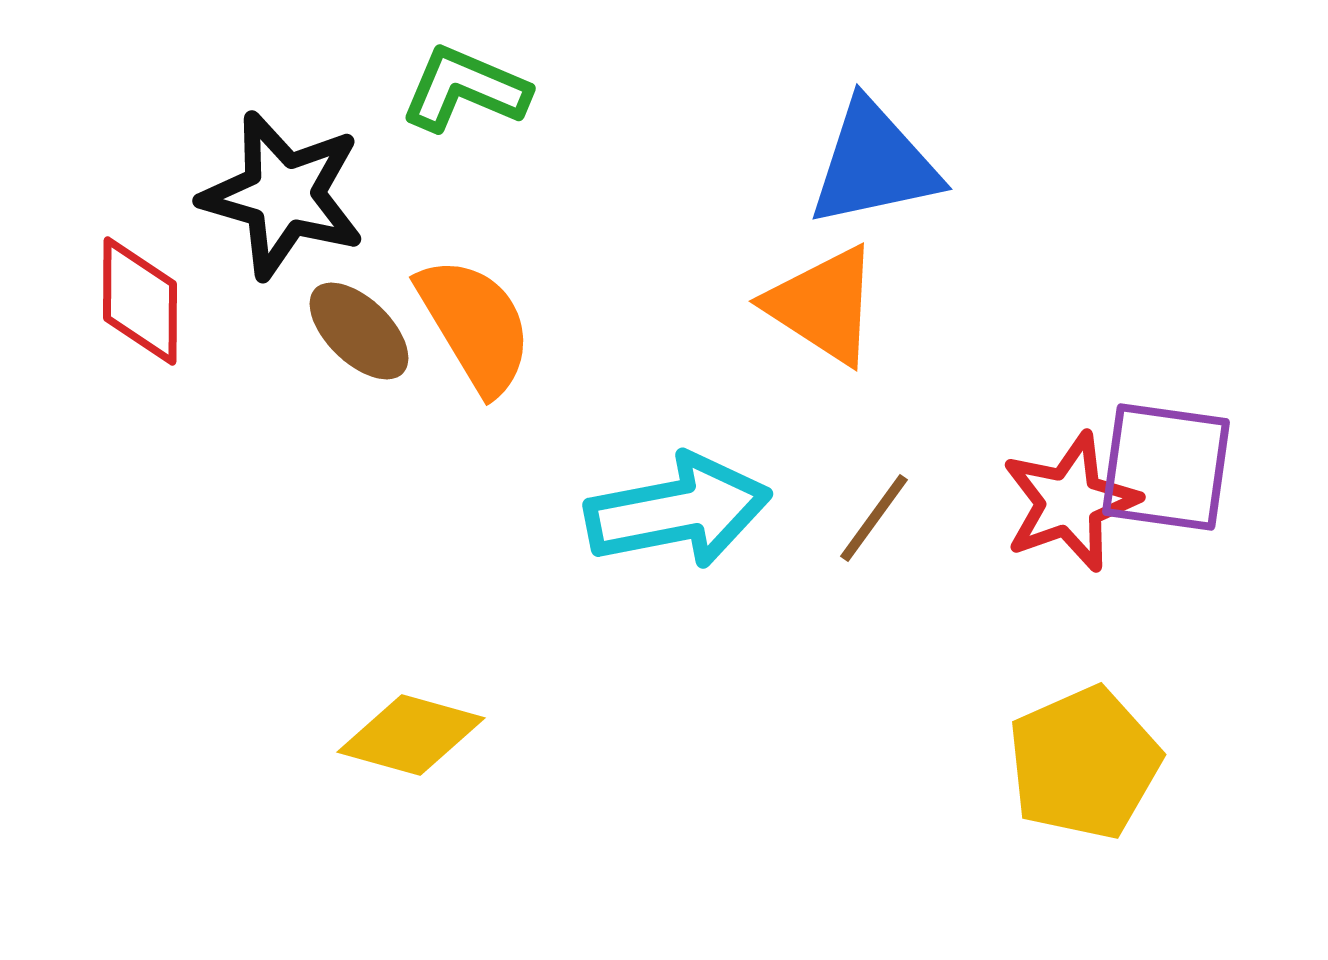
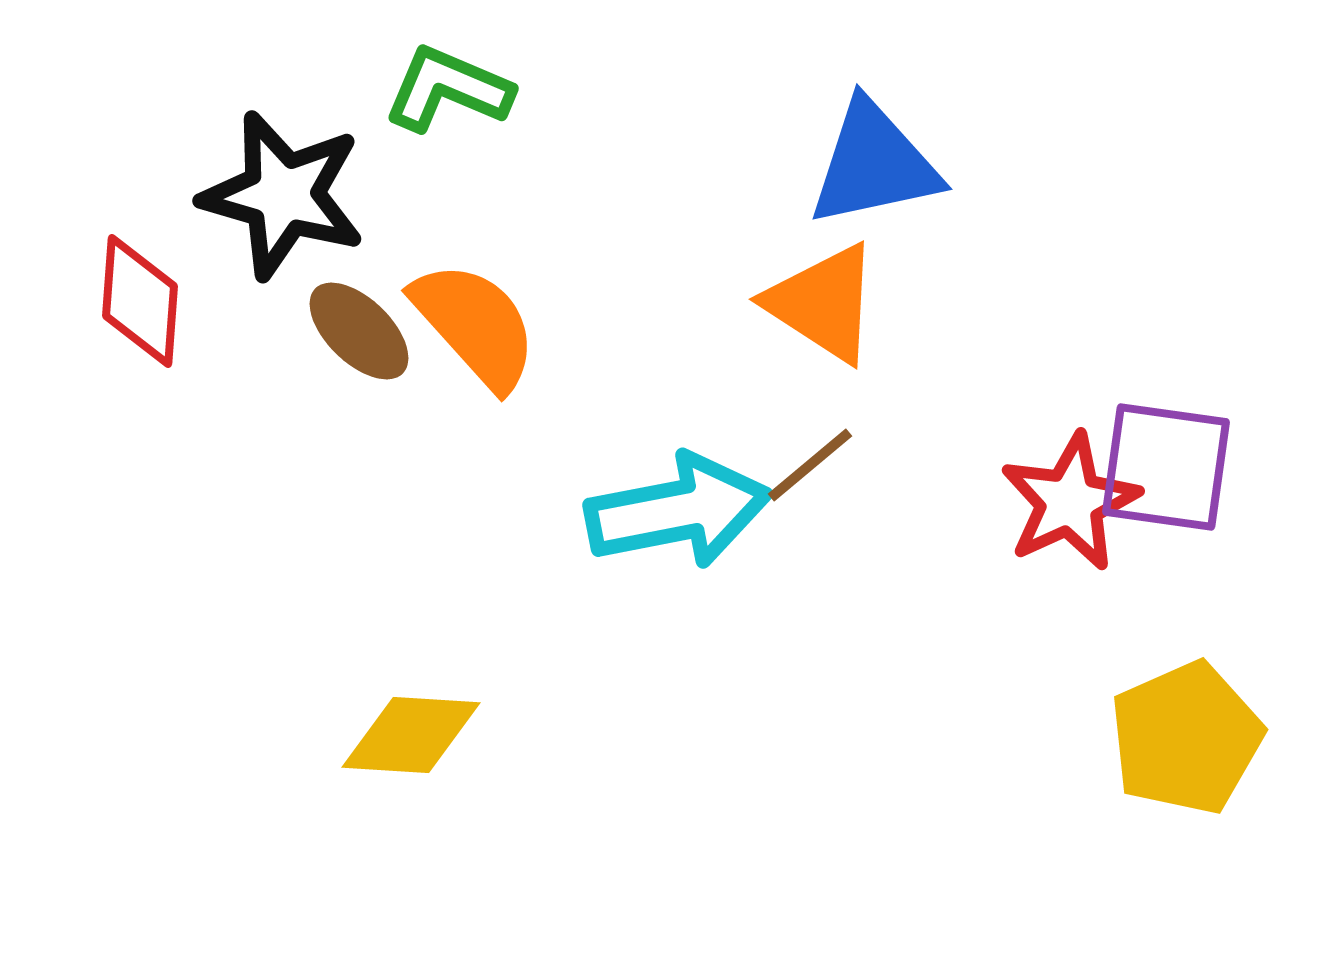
green L-shape: moved 17 px left
red diamond: rotated 4 degrees clockwise
orange triangle: moved 2 px up
orange semicircle: rotated 11 degrees counterclockwise
red star: rotated 5 degrees counterclockwise
brown line: moved 64 px left, 53 px up; rotated 14 degrees clockwise
yellow diamond: rotated 12 degrees counterclockwise
yellow pentagon: moved 102 px right, 25 px up
